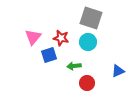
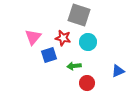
gray square: moved 12 px left, 3 px up
red star: moved 2 px right
